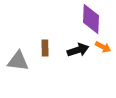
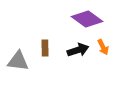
purple diamond: moved 4 px left; rotated 56 degrees counterclockwise
orange arrow: rotated 35 degrees clockwise
